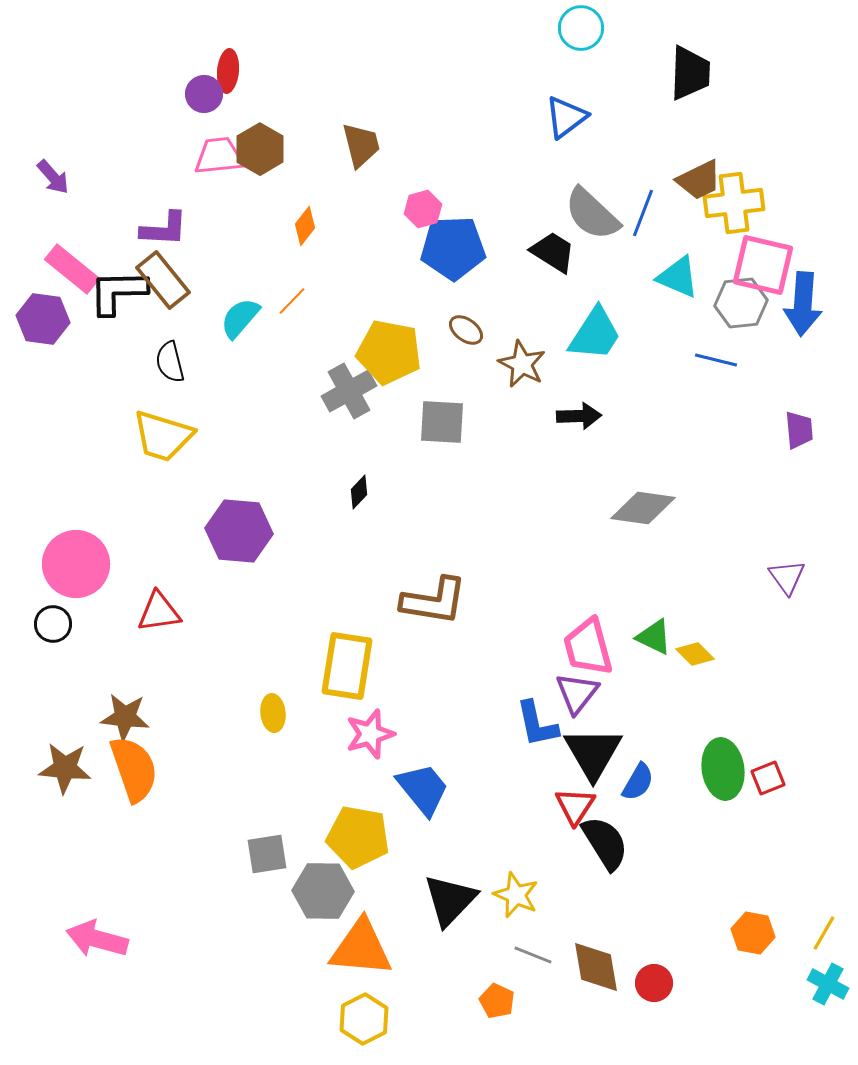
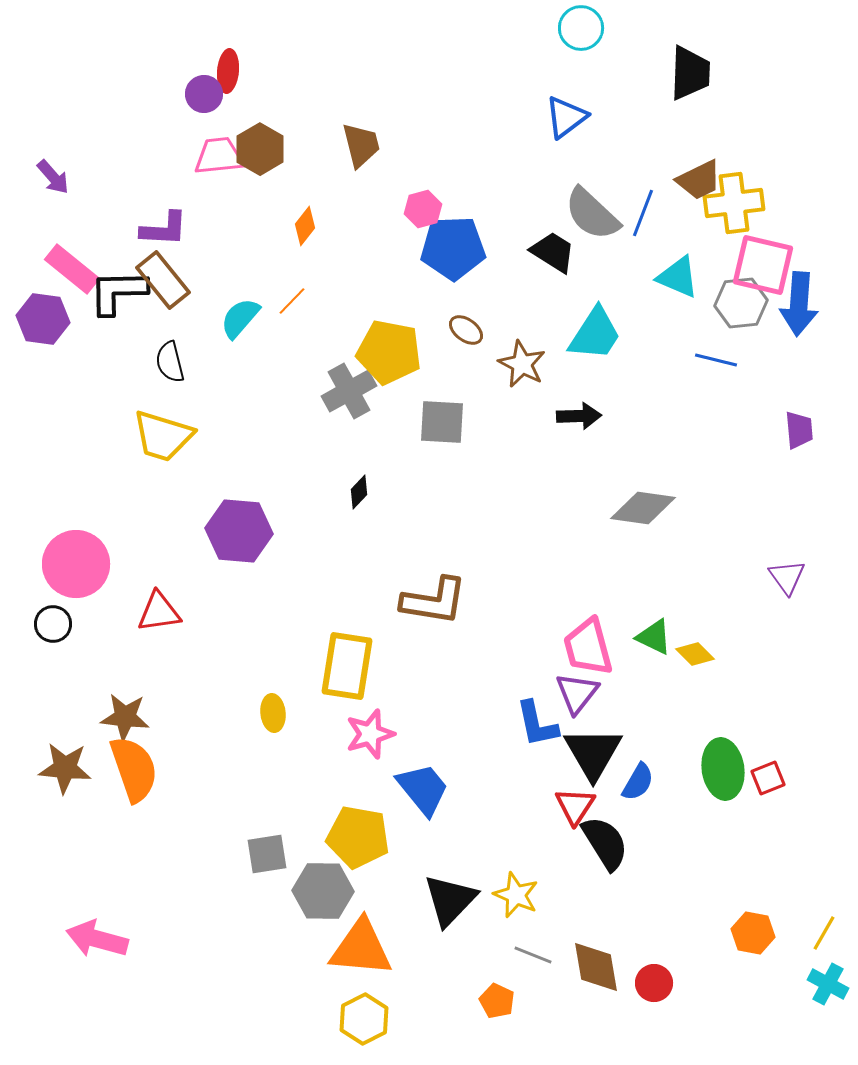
blue arrow at (803, 304): moved 4 px left
